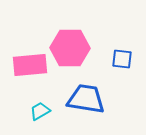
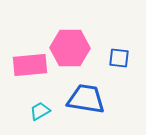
blue square: moved 3 px left, 1 px up
